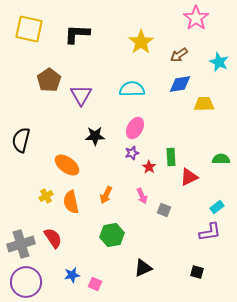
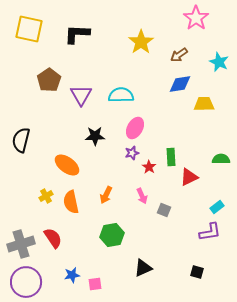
cyan semicircle: moved 11 px left, 6 px down
pink square: rotated 32 degrees counterclockwise
